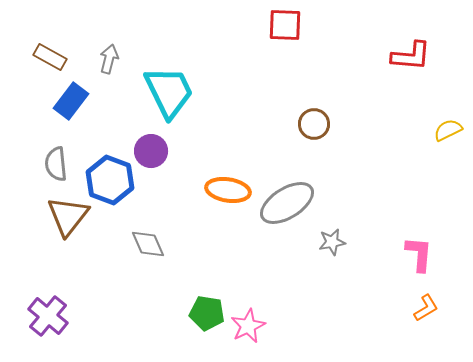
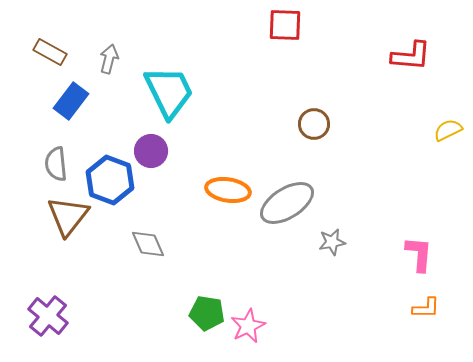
brown rectangle: moved 5 px up
orange L-shape: rotated 32 degrees clockwise
